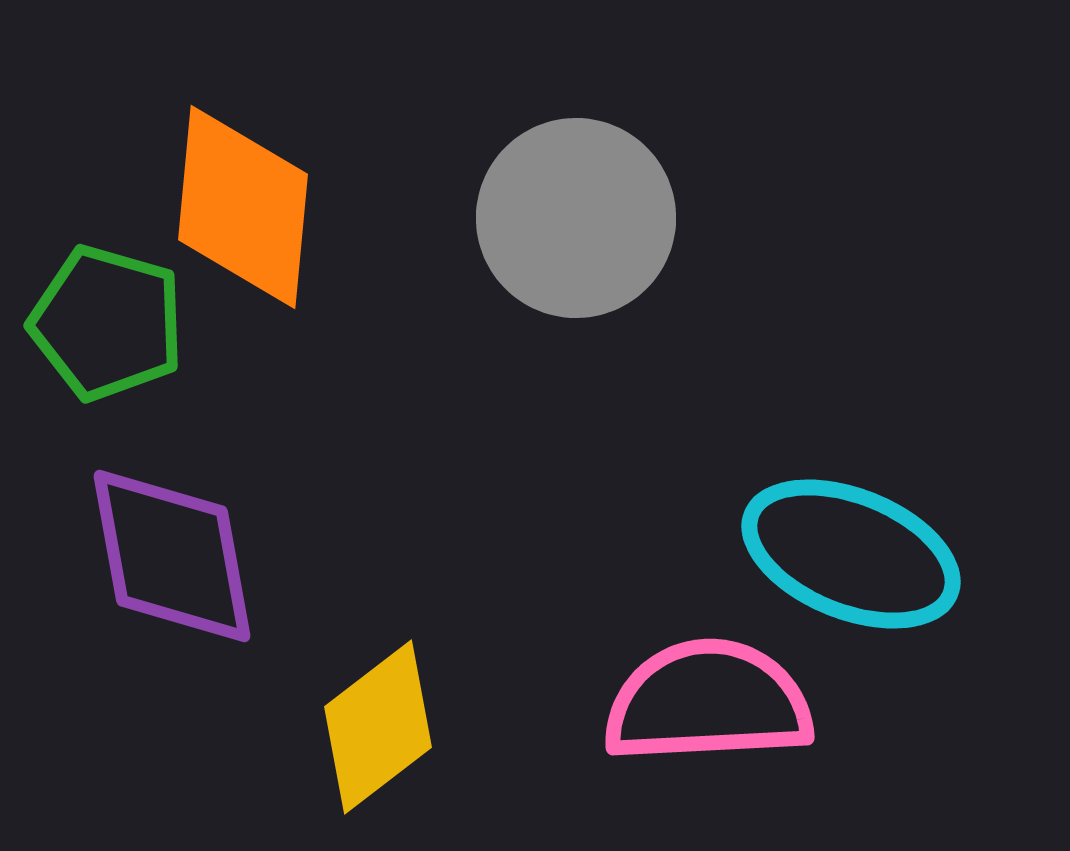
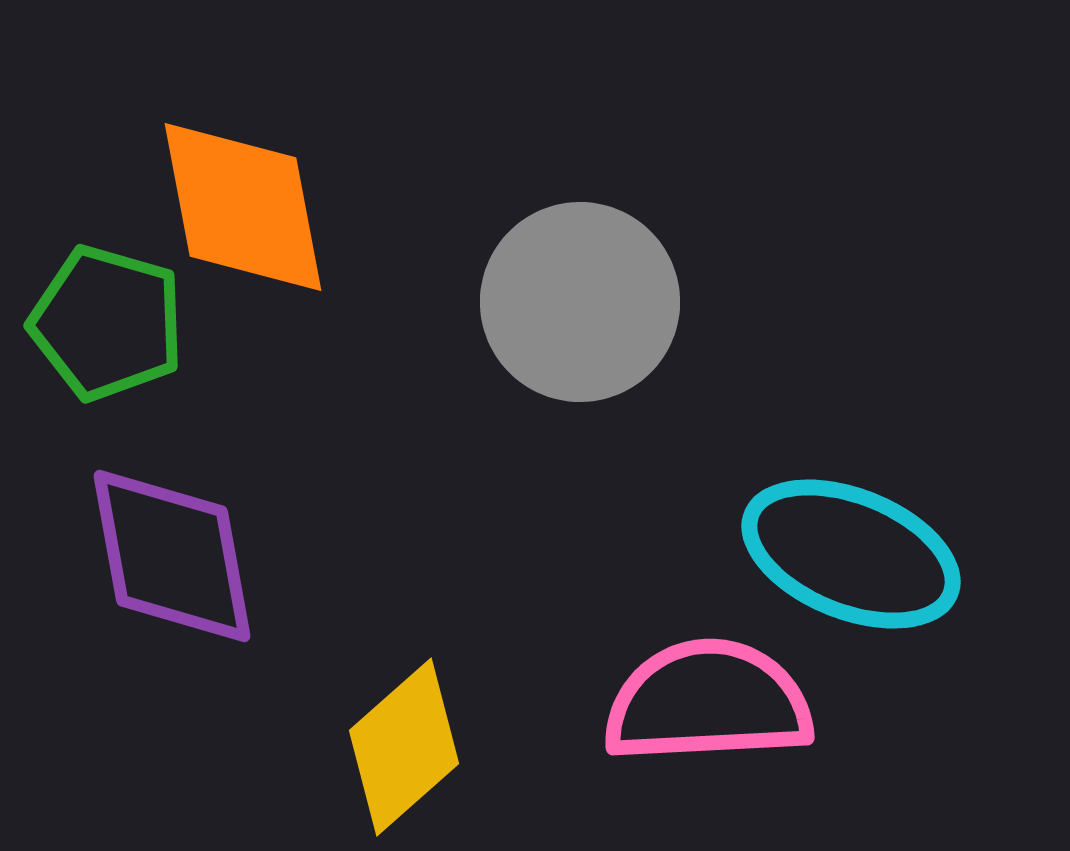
orange diamond: rotated 16 degrees counterclockwise
gray circle: moved 4 px right, 84 px down
yellow diamond: moved 26 px right, 20 px down; rotated 4 degrees counterclockwise
